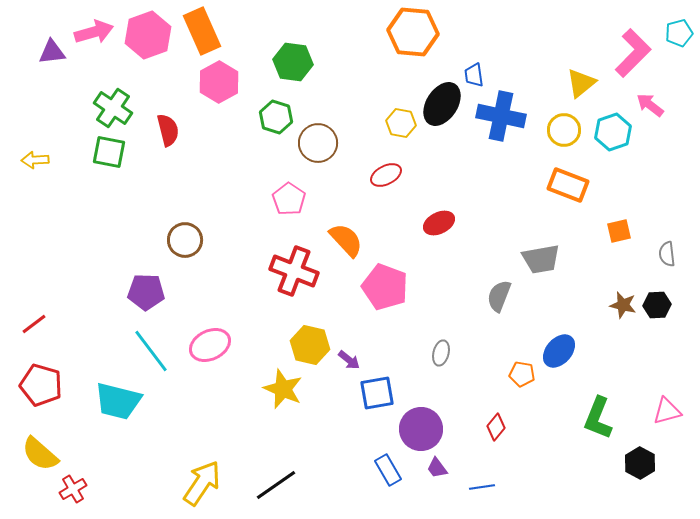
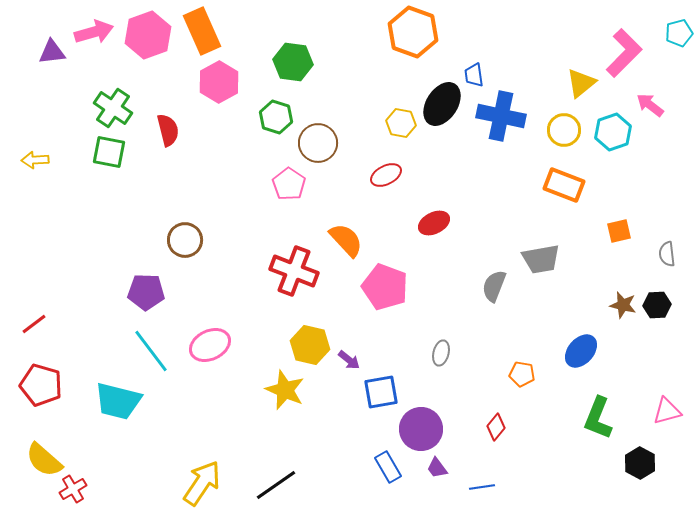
orange hexagon at (413, 32): rotated 15 degrees clockwise
pink L-shape at (633, 53): moved 9 px left
orange rectangle at (568, 185): moved 4 px left
pink pentagon at (289, 199): moved 15 px up
red ellipse at (439, 223): moved 5 px left
gray semicircle at (499, 296): moved 5 px left, 10 px up
blue ellipse at (559, 351): moved 22 px right
yellow star at (283, 389): moved 2 px right, 1 px down
blue square at (377, 393): moved 4 px right, 1 px up
yellow semicircle at (40, 454): moved 4 px right, 6 px down
blue rectangle at (388, 470): moved 3 px up
